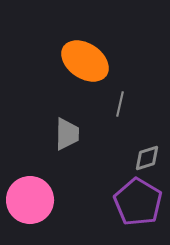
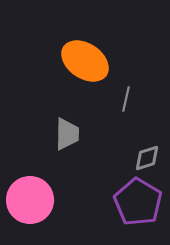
gray line: moved 6 px right, 5 px up
